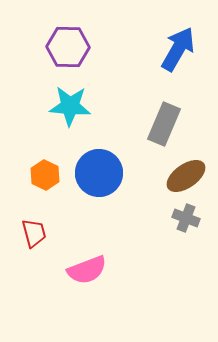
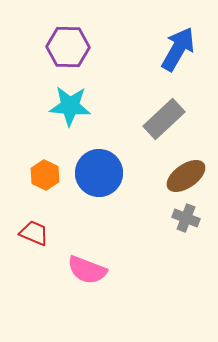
gray rectangle: moved 5 px up; rotated 24 degrees clockwise
red trapezoid: rotated 52 degrees counterclockwise
pink semicircle: rotated 42 degrees clockwise
